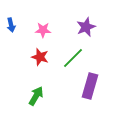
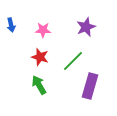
green line: moved 3 px down
green arrow: moved 3 px right, 11 px up; rotated 60 degrees counterclockwise
